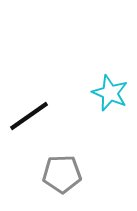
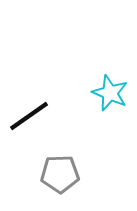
gray pentagon: moved 2 px left
